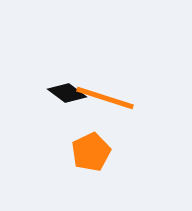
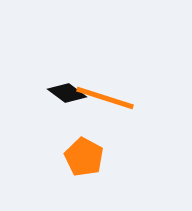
orange pentagon: moved 7 px left, 5 px down; rotated 18 degrees counterclockwise
